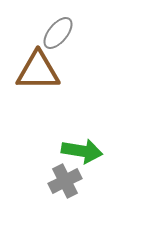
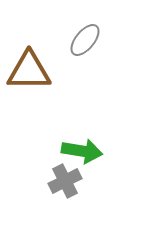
gray ellipse: moved 27 px right, 7 px down
brown triangle: moved 9 px left
